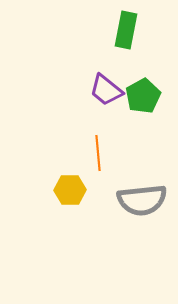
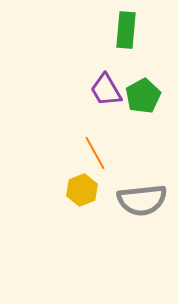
green rectangle: rotated 6 degrees counterclockwise
purple trapezoid: rotated 21 degrees clockwise
orange line: moved 3 px left; rotated 24 degrees counterclockwise
yellow hexagon: moved 12 px right; rotated 20 degrees counterclockwise
